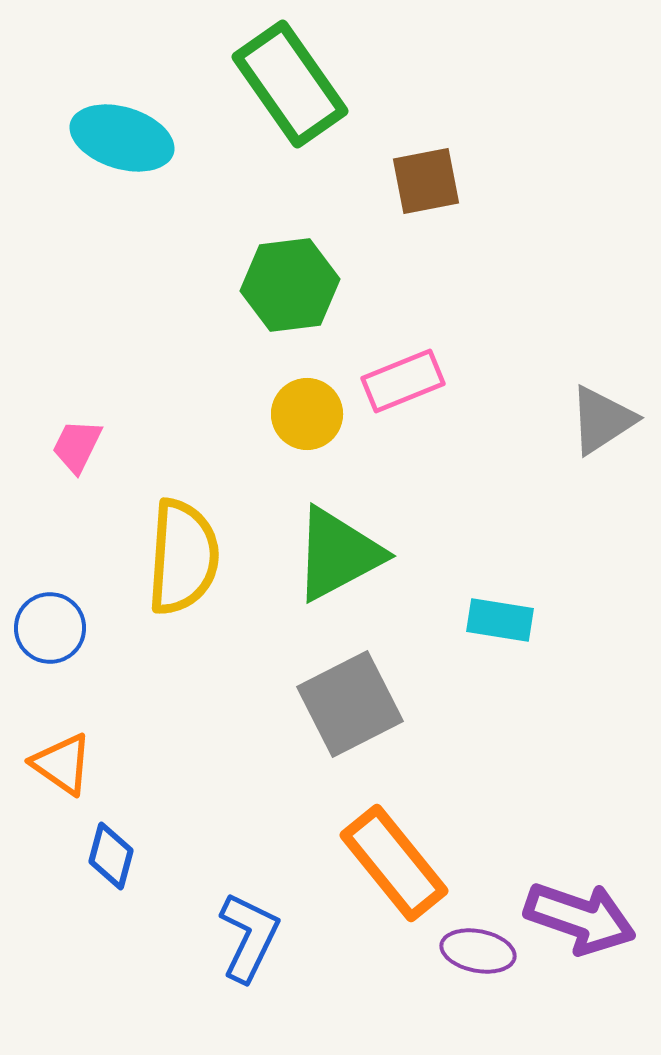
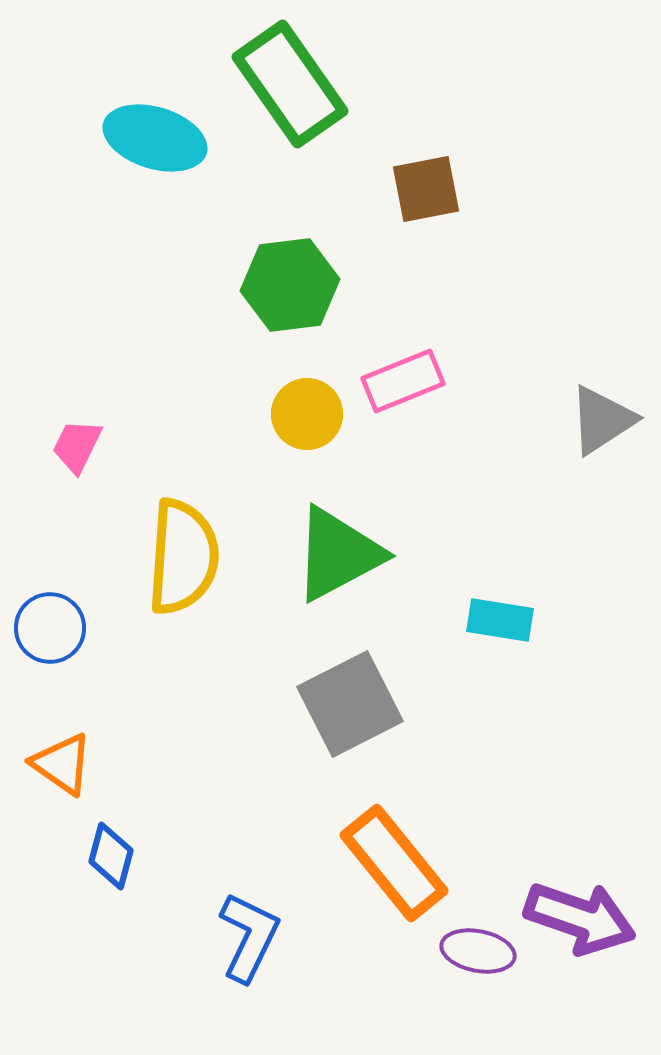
cyan ellipse: moved 33 px right
brown square: moved 8 px down
